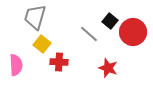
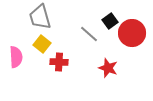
gray trapezoid: moved 5 px right; rotated 32 degrees counterclockwise
black square: rotated 14 degrees clockwise
red circle: moved 1 px left, 1 px down
pink semicircle: moved 8 px up
